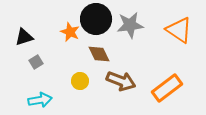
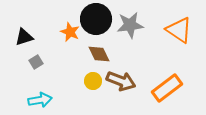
yellow circle: moved 13 px right
